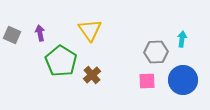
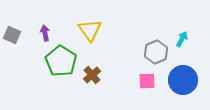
purple arrow: moved 5 px right
cyan arrow: rotated 21 degrees clockwise
gray hexagon: rotated 20 degrees counterclockwise
